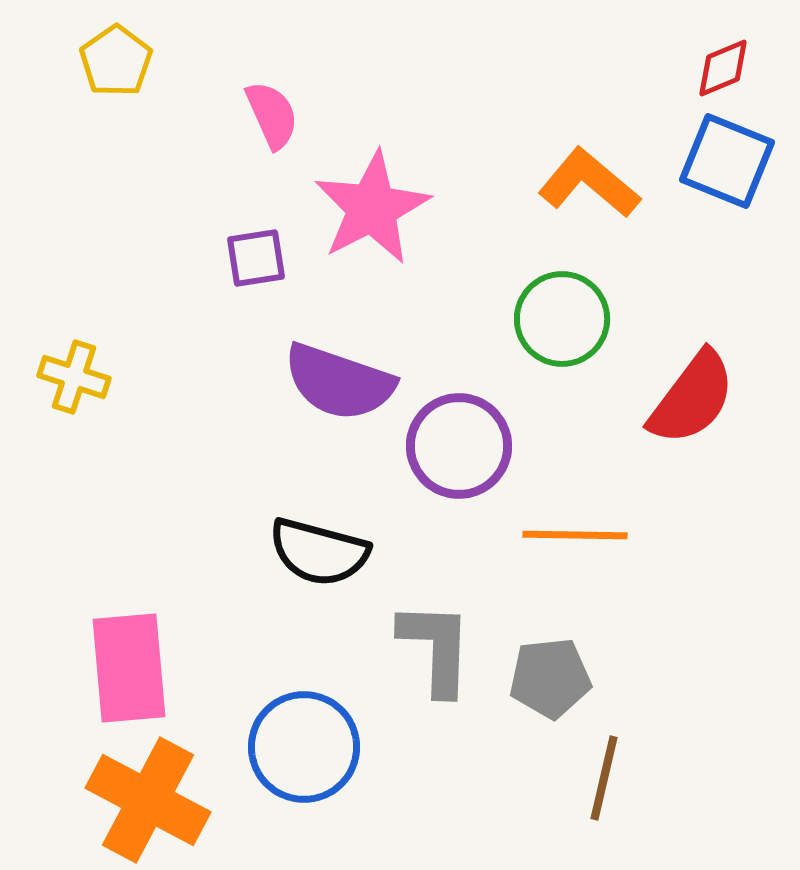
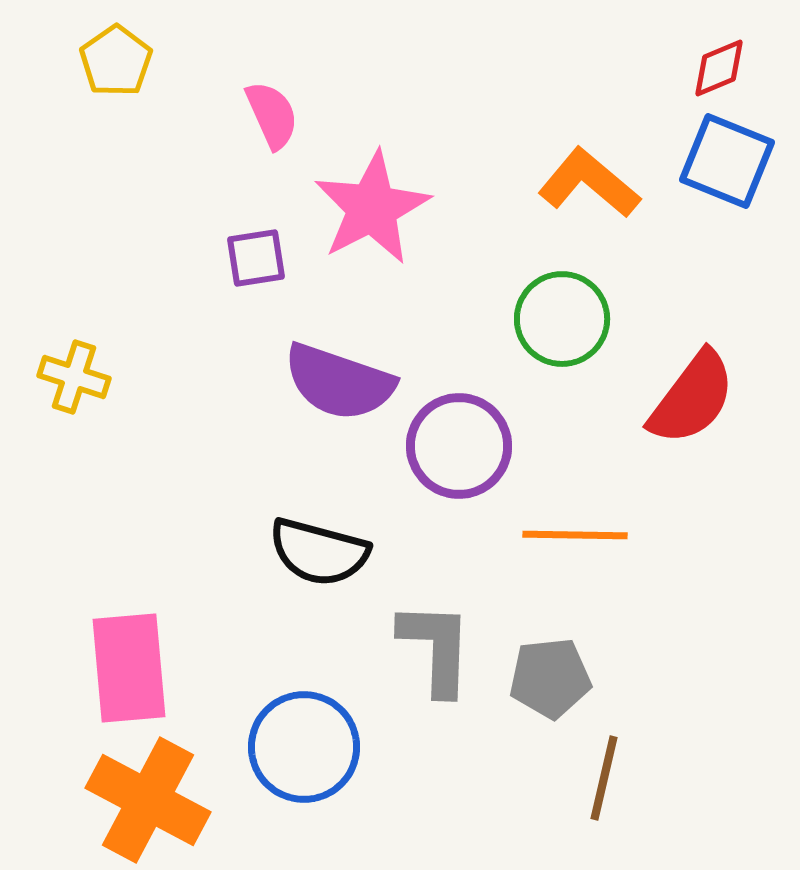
red diamond: moved 4 px left
